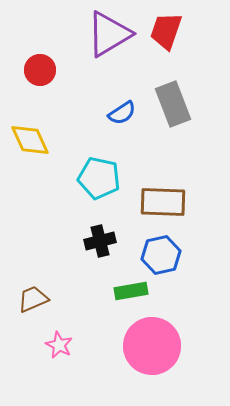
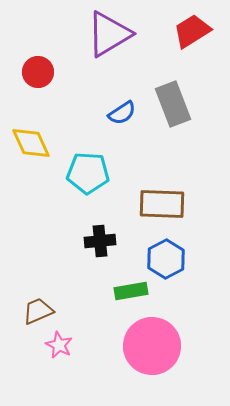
red trapezoid: moved 26 px right; rotated 39 degrees clockwise
red circle: moved 2 px left, 2 px down
yellow diamond: moved 1 px right, 3 px down
cyan pentagon: moved 11 px left, 5 px up; rotated 9 degrees counterclockwise
brown rectangle: moved 1 px left, 2 px down
black cross: rotated 8 degrees clockwise
blue hexagon: moved 5 px right, 4 px down; rotated 15 degrees counterclockwise
brown trapezoid: moved 5 px right, 12 px down
